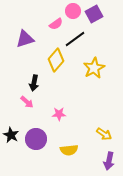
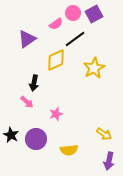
pink circle: moved 2 px down
purple triangle: moved 2 px right; rotated 18 degrees counterclockwise
yellow diamond: rotated 25 degrees clockwise
pink star: moved 3 px left; rotated 16 degrees counterclockwise
